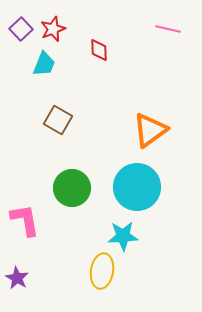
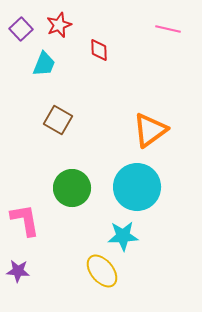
red star: moved 6 px right, 4 px up
yellow ellipse: rotated 48 degrees counterclockwise
purple star: moved 1 px right, 7 px up; rotated 25 degrees counterclockwise
